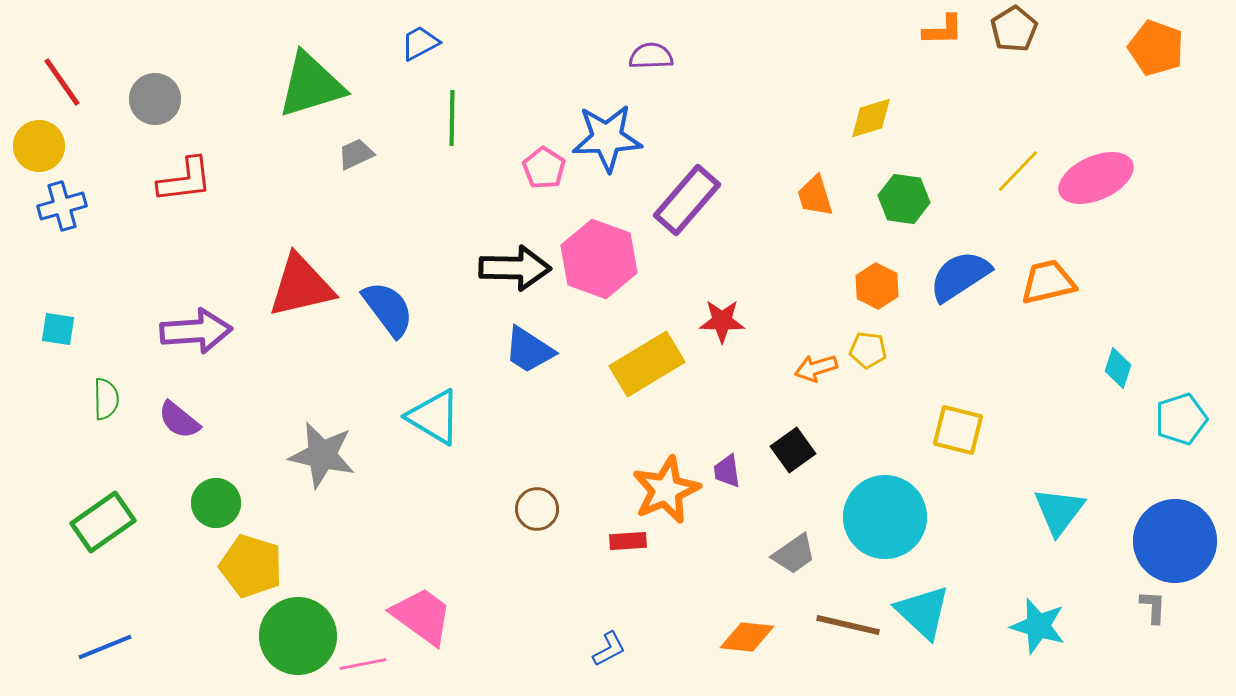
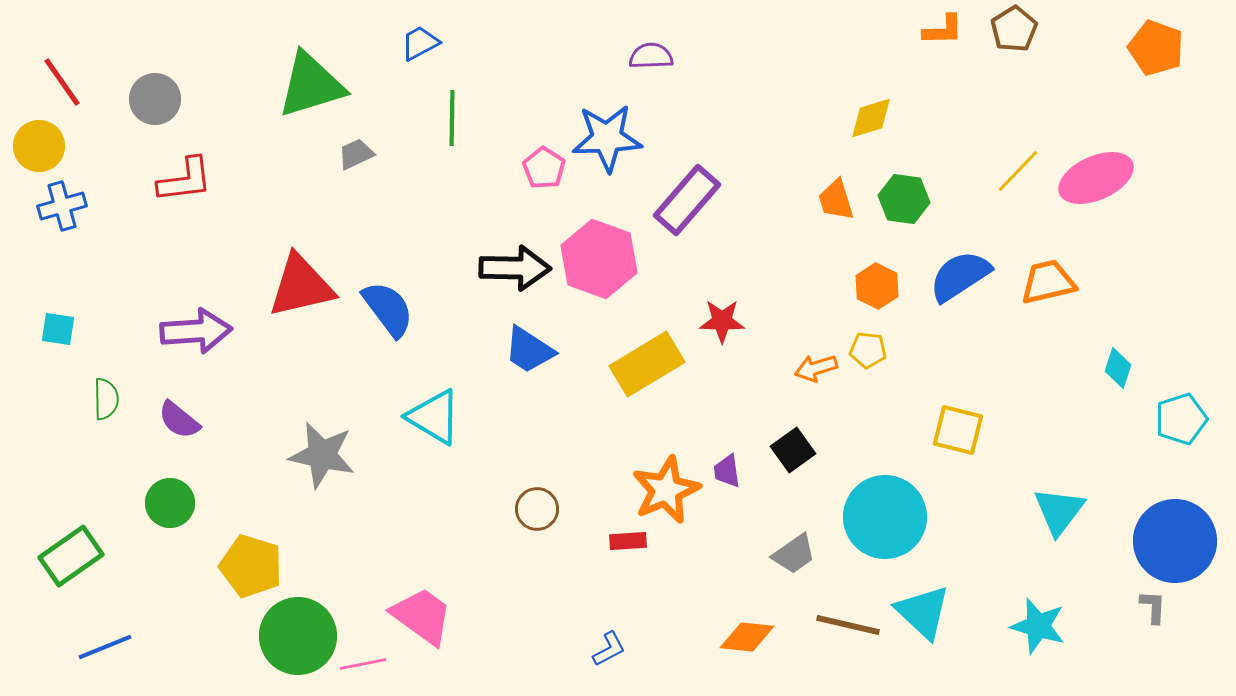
orange trapezoid at (815, 196): moved 21 px right, 4 px down
green circle at (216, 503): moved 46 px left
green rectangle at (103, 522): moved 32 px left, 34 px down
